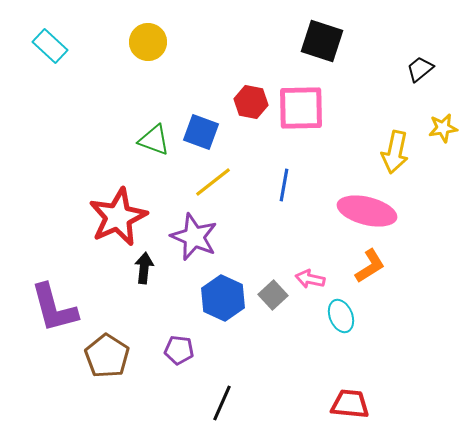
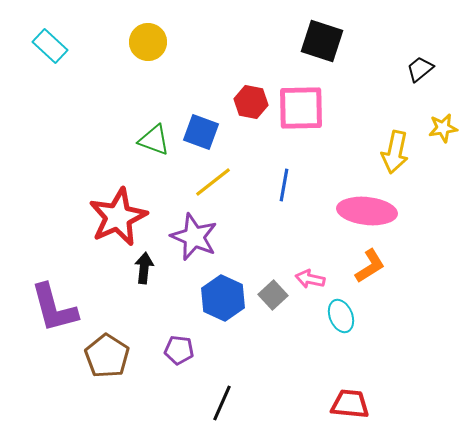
pink ellipse: rotated 8 degrees counterclockwise
